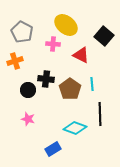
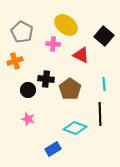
cyan line: moved 12 px right
